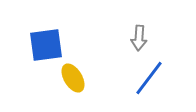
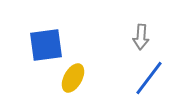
gray arrow: moved 2 px right, 1 px up
yellow ellipse: rotated 60 degrees clockwise
